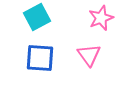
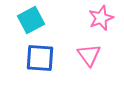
cyan square: moved 6 px left, 3 px down
